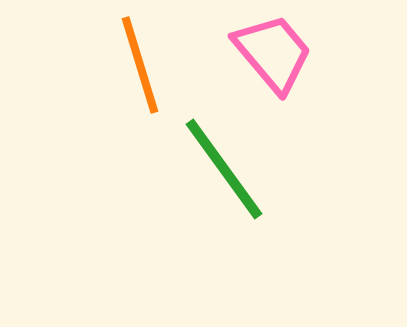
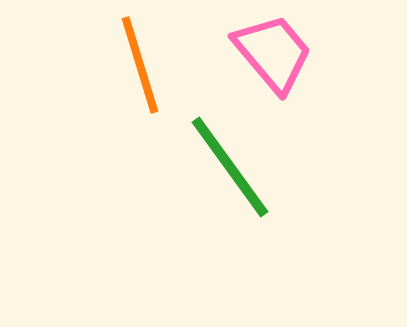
green line: moved 6 px right, 2 px up
